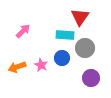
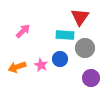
blue circle: moved 2 px left, 1 px down
